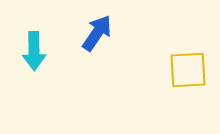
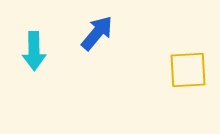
blue arrow: rotated 6 degrees clockwise
